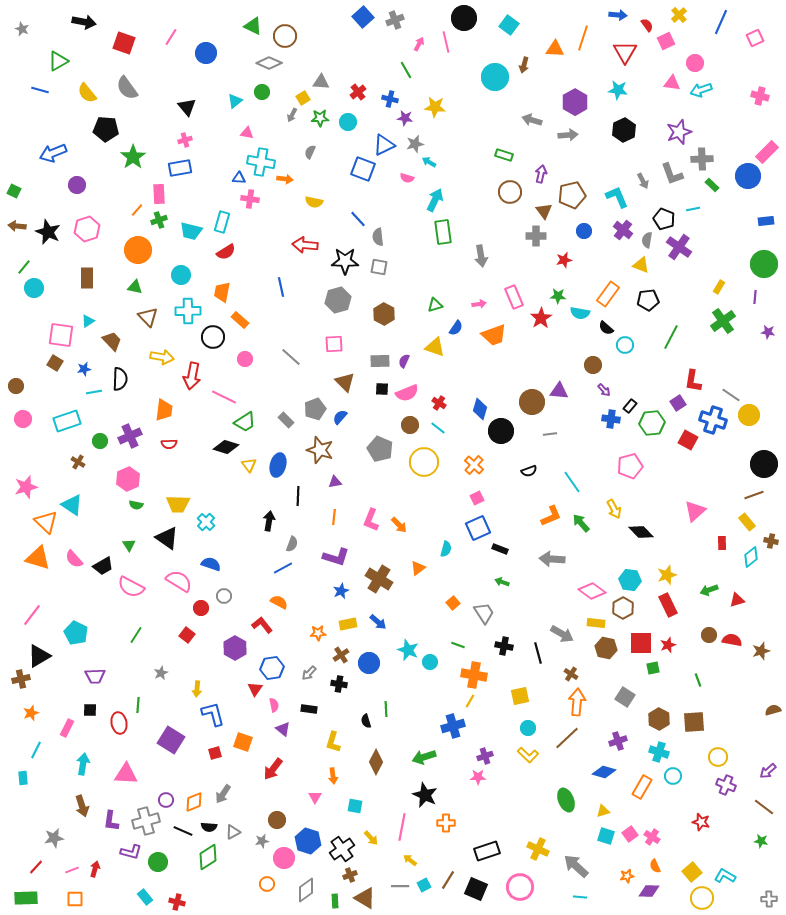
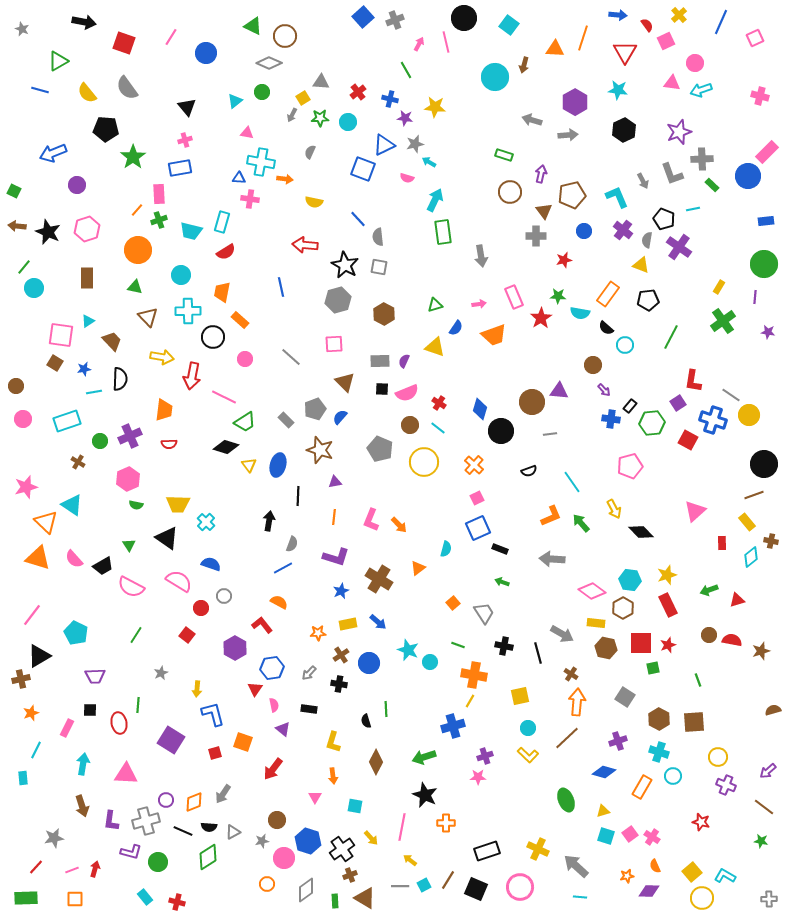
black star at (345, 261): moved 4 px down; rotated 28 degrees clockwise
